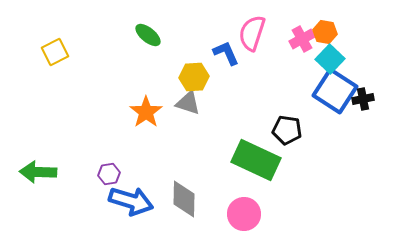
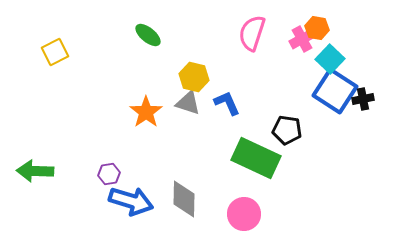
orange hexagon: moved 8 px left, 4 px up
blue L-shape: moved 1 px right, 50 px down
yellow hexagon: rotated 16 degrees clockwise
green rectangle: moved 2 px up
green arrow: moved 3 px left, 1 px up
